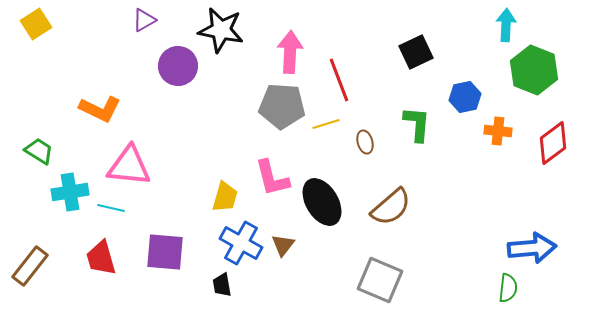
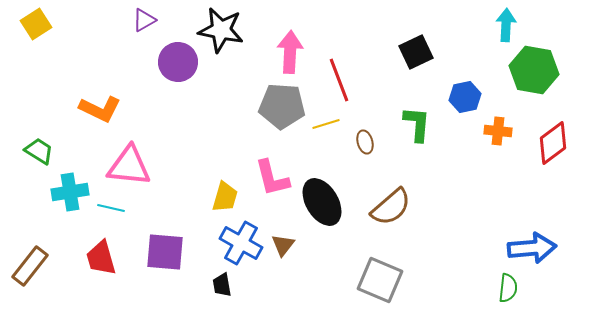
purple circle: moved 4 px up
green hexagon: rotated 12 degrees counterclockwise
